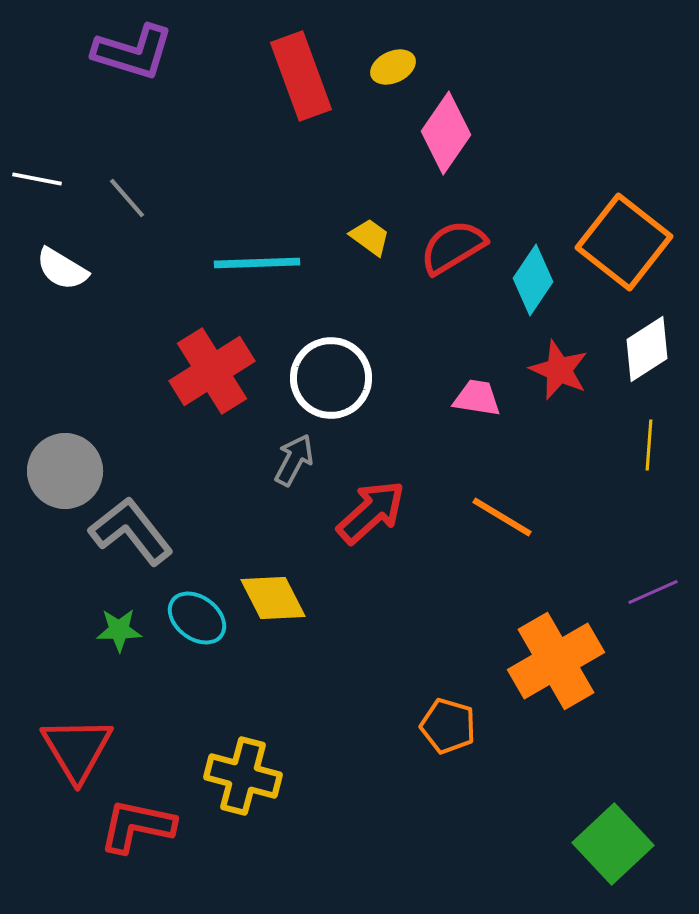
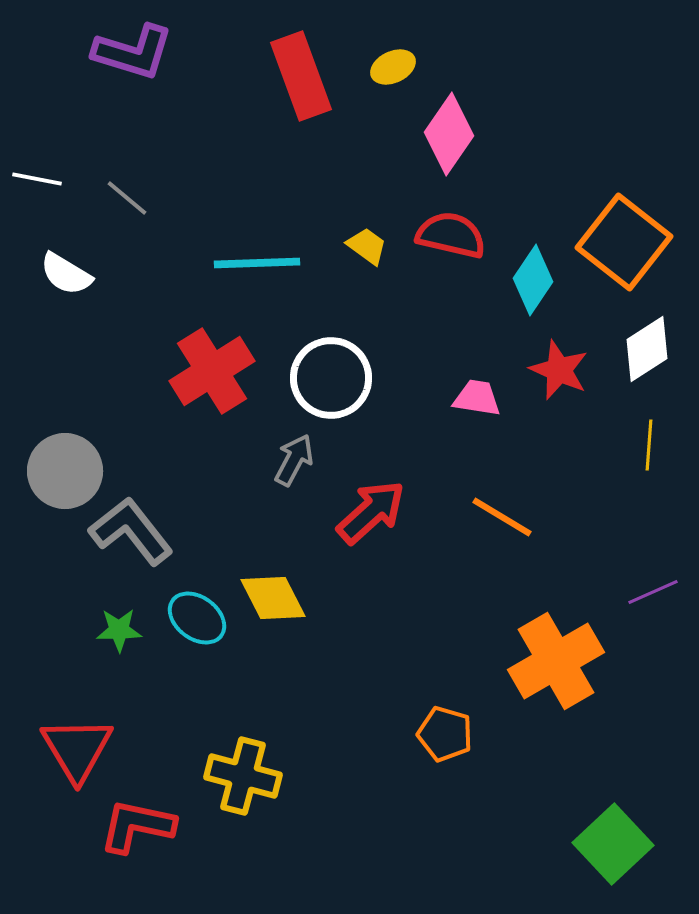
pink diamond: moved 3 px right, 1 px down
gray line: rotated 9 degrees counterclockwise
yellow trapezoid: moved 3 px left, 9 px down
red semicircle: moved 2 px left, 12 px up; rotated 44 degrees clockwise
white semicircle: moved 4 px right, 5 px down
orange pentagon: moved 3 px left, 8 px down
